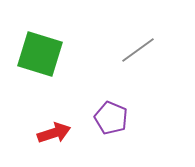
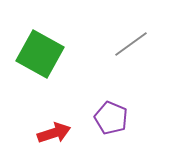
gray line: moved 7 px left, 6 px up
green square: rotated 12 degrees clockwise
